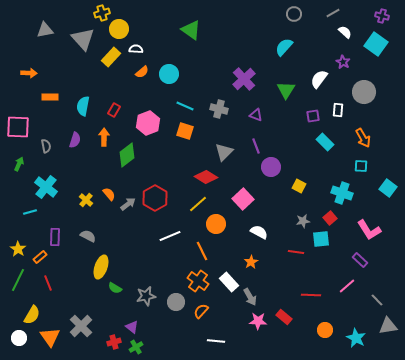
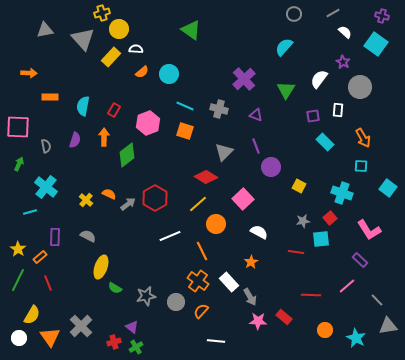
gray circle at (364, 92): moved 4 px left, 5 px up
orange semicircle at (109, 194): rotated 24 degrees counterclockwise
